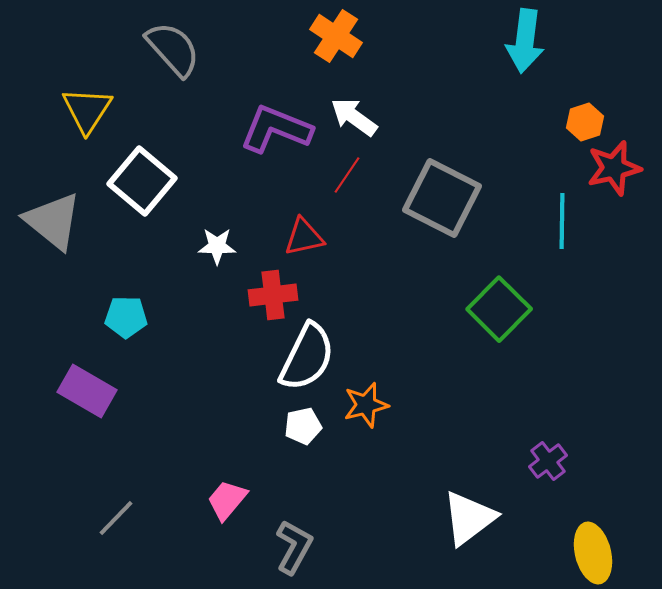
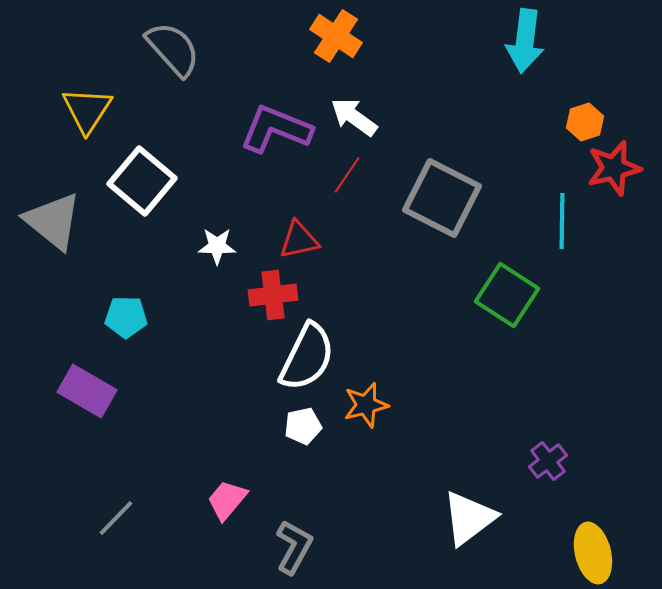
red triangle: moved 5 px left, 3 px down
green square: moved 8 px right, 14 px up; rotated 12 degrees counterclockwise
